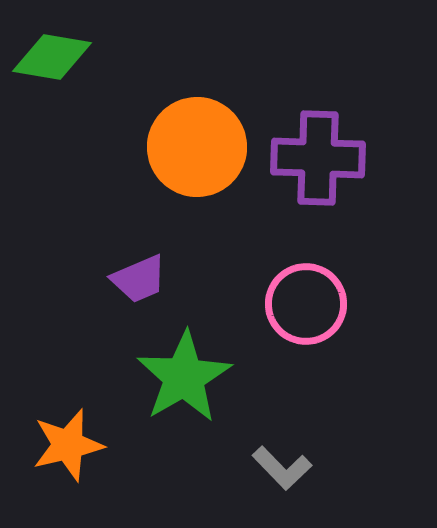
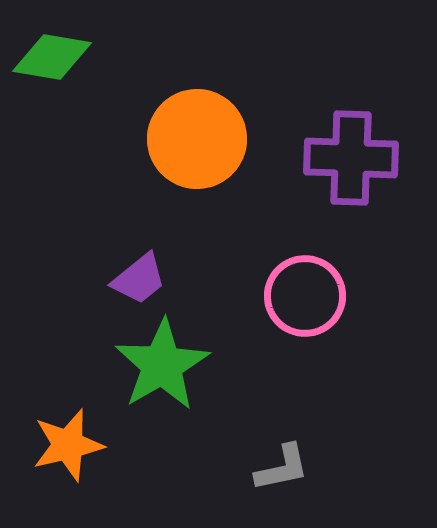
orange circle: moved 8 px up
purple cross: moved 33 px right
purple trapezoid: rotated 16 degrees counterclockwise
pink circle: moved 1 px left, 8 px up
green star: moved 22 px left, 12 px up
gray L-shape: rotated 58 degrees counterclockwise
